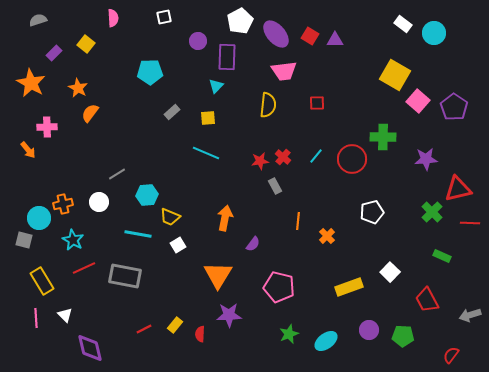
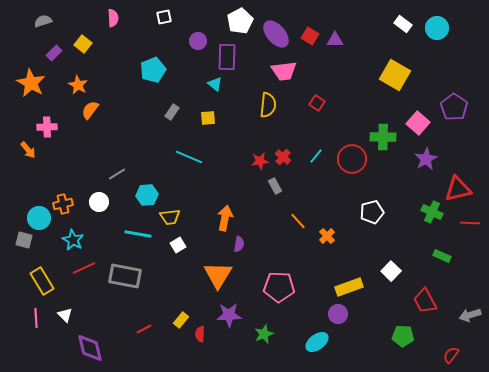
gray semicircle at (38, 20): moved 5 px right, 1 px down
cyan circle at (434, 33): moved 3 px right, 5 px up
yellow square at (86, 44): moved 3 px left
cyan pentagon at (150, 72): moved 3 px right, 2 px up; rotated 20 degrees counterclockwise
cyan triangle at (216, 86): moved 1 px left, 2 px up; rotated 35 degrees counterclockwise
orange star at (78, 88): moved 3 px up
pink square at (418, 101): moved 22 px down
red square at (317, 103): rotated 35 degrees clockwise
gray rectangle at (172, 112): rotated 14 degrees counterclockwise
orange semicircle at (90, 113): moved 3 px up
cyan line at (206, 153): moved 17 px left, 4 px down
purple star at (426, 159): rotated 25 degrees counterclockwise
green cross at (432, 212): rotated 20 degrees counterclockwise
yellow trapezoid at (170, 217): rotated 30 degrees counterclockwise
orange line at (298, 221): rotated 48 degrees counterclockwise
purple semicircle at (253, 244): moved 14 px left; rotated 28 degrees counterclockwise
white square at (390, 272): moved 1 px right, 1 px up
pink pentagon at (279, 287): rotated 12 degrees counterclockwise
red trapezoid at (427, 300): moved 2 px left, 1 px down
yellow rectangle at (175, 325): moved 6 px right, 5 px up
purple circle at (369, 330): moved 31 px left, 16 px up
green star at (289, 334): moved 25 px left
cyan ellipse at (326, 341): moved 9 px left, 1 px down
